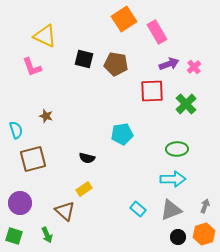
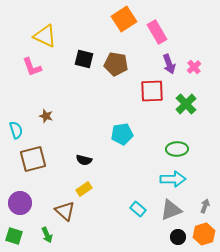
purple arrow: rotated 90 degrees clockwise
black semicircle: moved 3 px left, 2 px down
